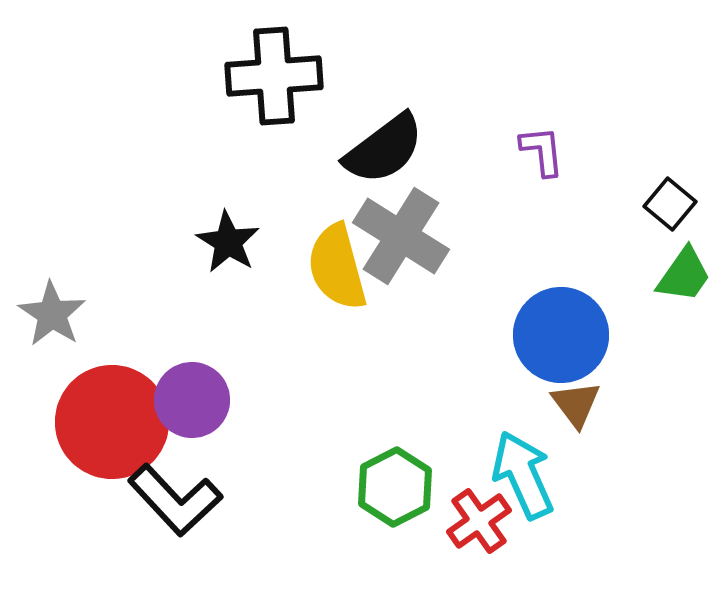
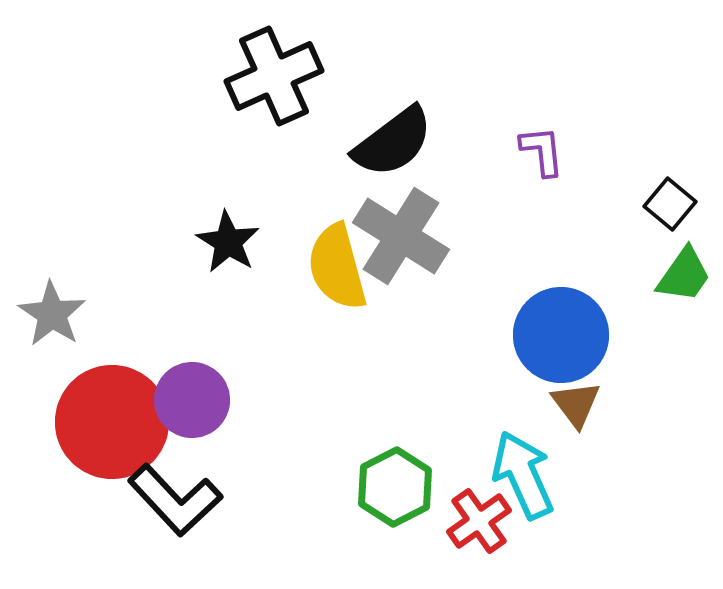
black cross: rotated 20 degrees counterclockwise
black semicircle: moved 9 px right, 7 px up
